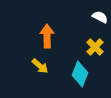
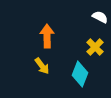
yellow arrow: moved 2 px right; rotated 12 degrees clockwise
